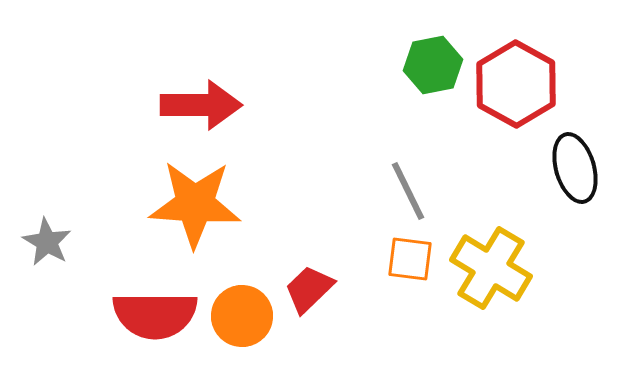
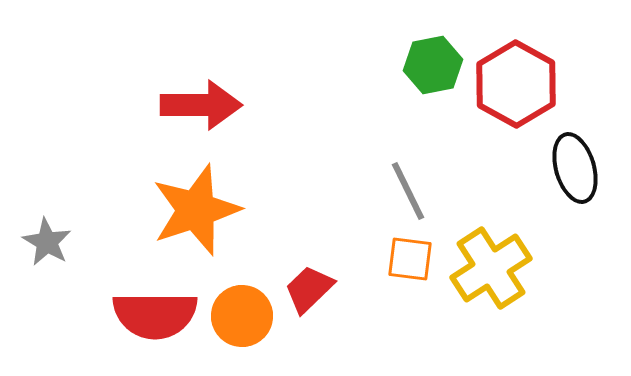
orange star: moved 1 px right, 6 px down; rotated 22 degrees counterclockwise
yellow cross: rotated 26 degrees clockwise
